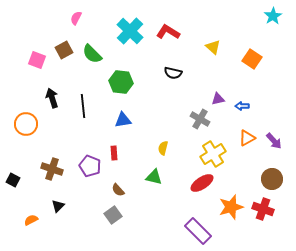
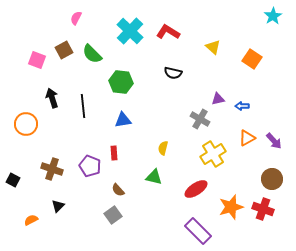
red ellipse: moved 6 px left, 6 px down
